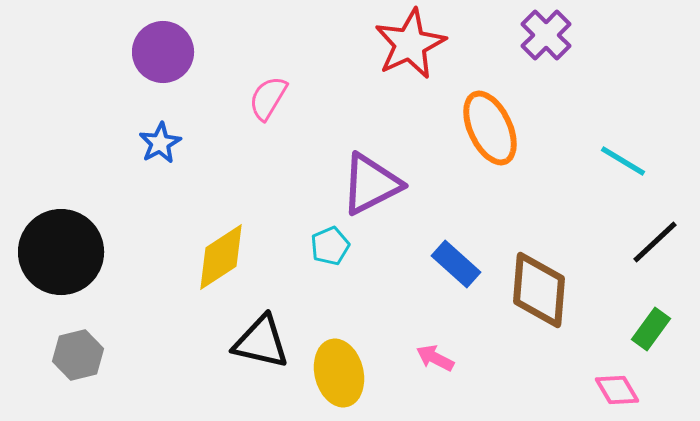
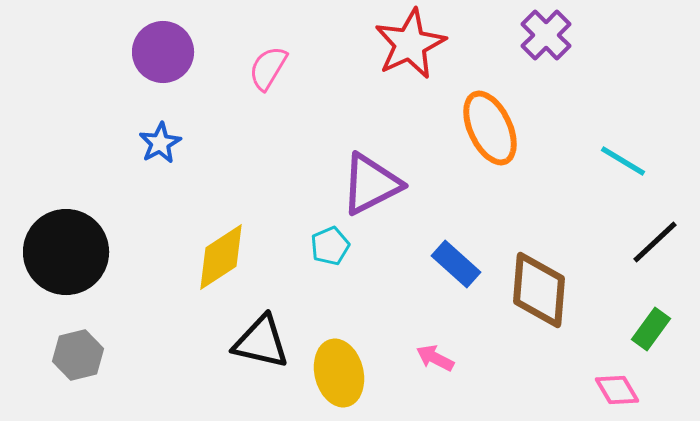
pink semicircle: moved 30 px up
black circle: moved 5 px right
